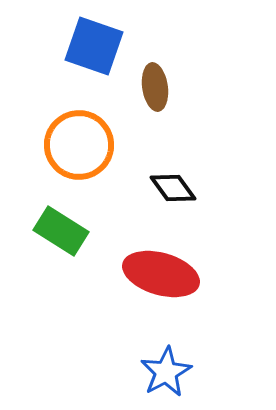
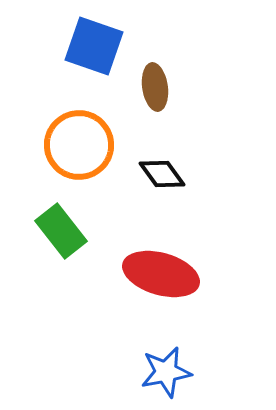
black diamond: moved 11 px left, 14 px up
green rectangle: rotated 20 degrees clockwise
blue star: rotated 18 degrees clockwise
